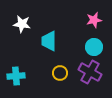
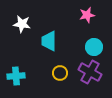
pink star: moved 7 px left, 5 px up
